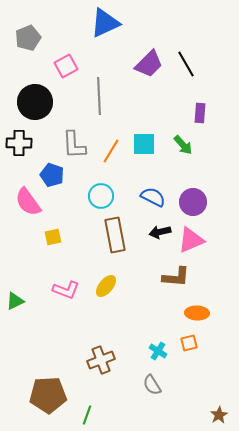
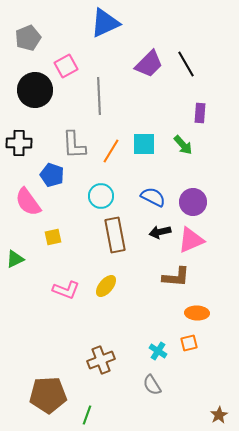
black circle: moved 12 px up
green triangle: moved 42 px up
